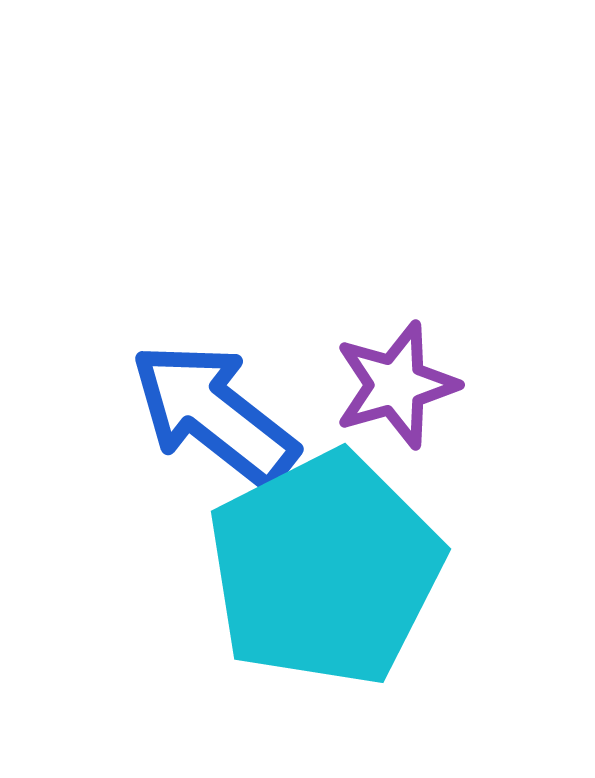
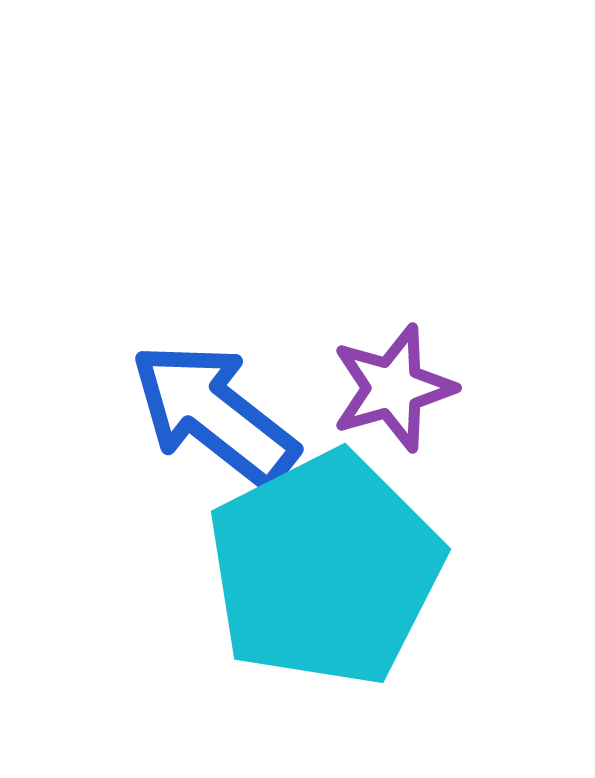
purple star: moved 3 px left, 3 px down
